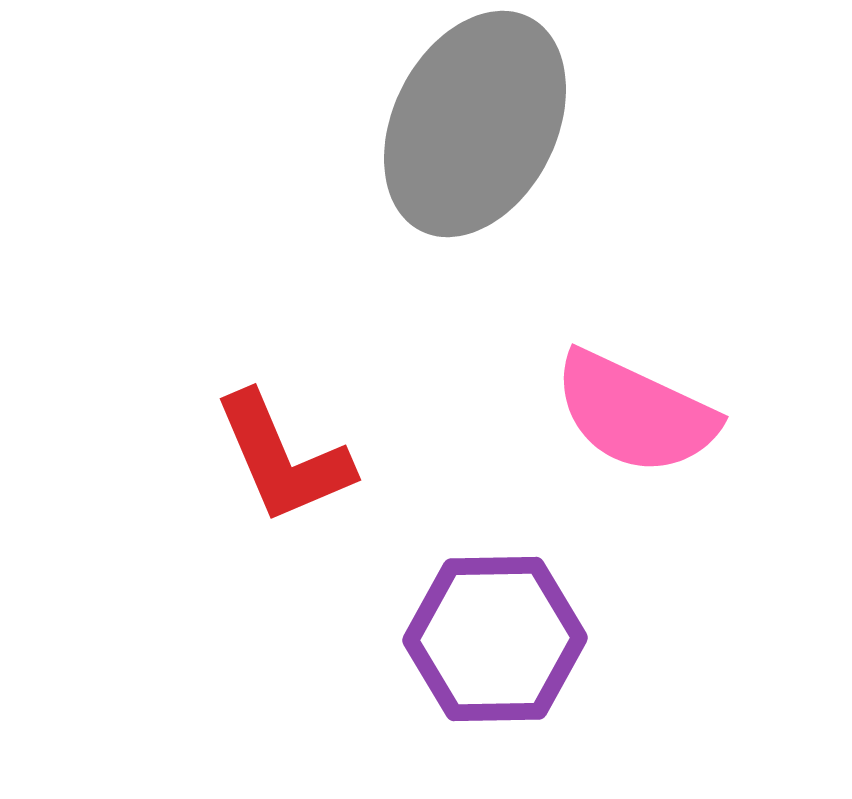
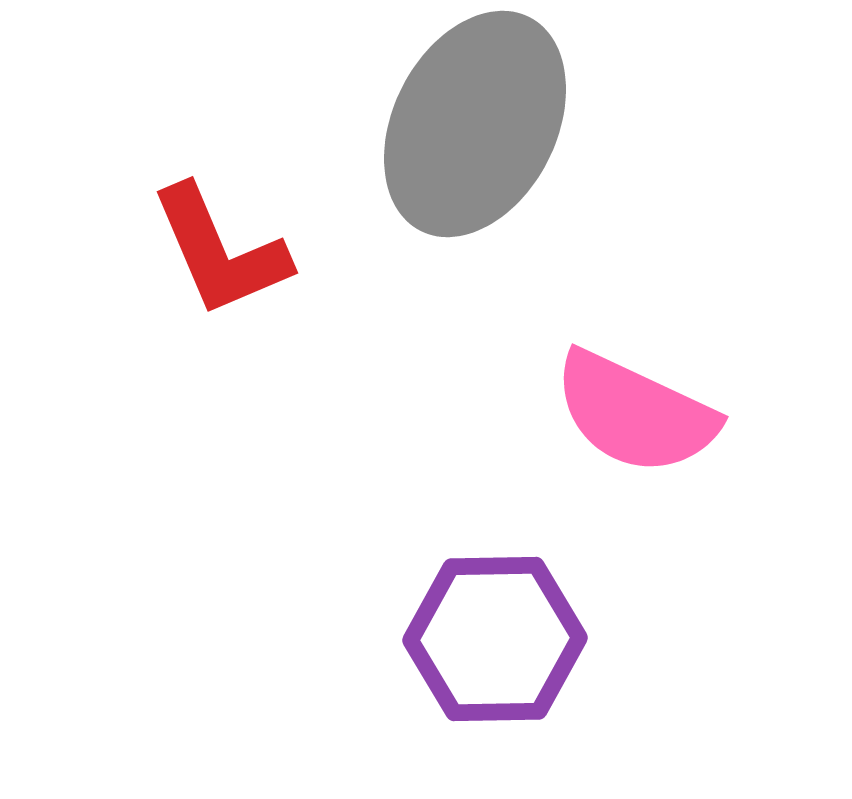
red L-shape: moved 63 px left, 207 px up
